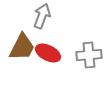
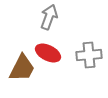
gray arrow: moved 7 px right, 1 px down
brown trapezoid: moved 21 px down
